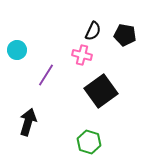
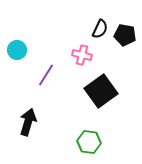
black semicircle: moved 7 px right, 2 px up
green hexagon: rotated 10 degrees counterclockwise
